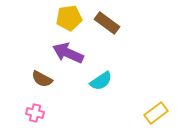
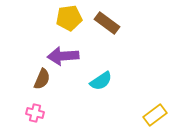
purple arrow: moved 5 px left, 3 px down; rotated 28 degrees counterclockwise
brown semicircle: rotated 95 degrees counterclockwise
yellow rectangle: moved 1 px left, 2 px down
